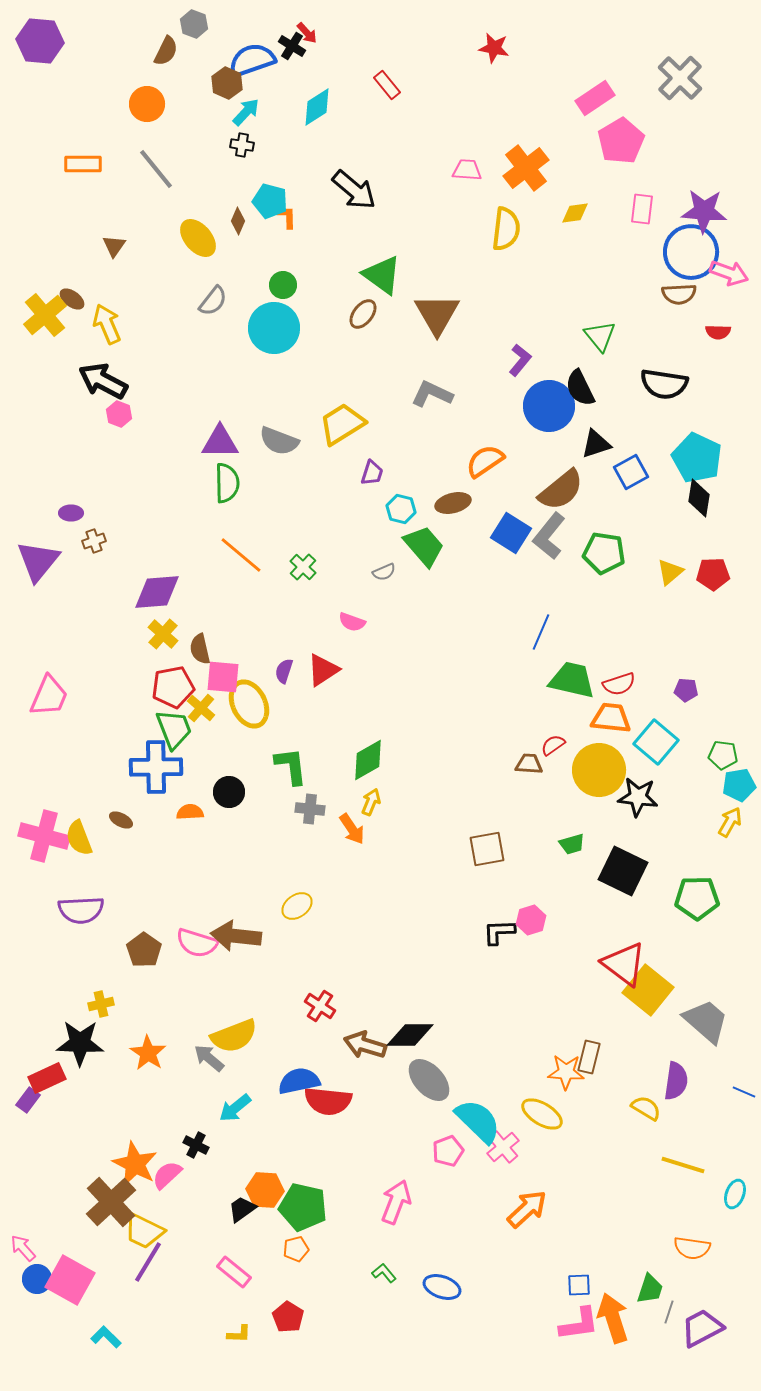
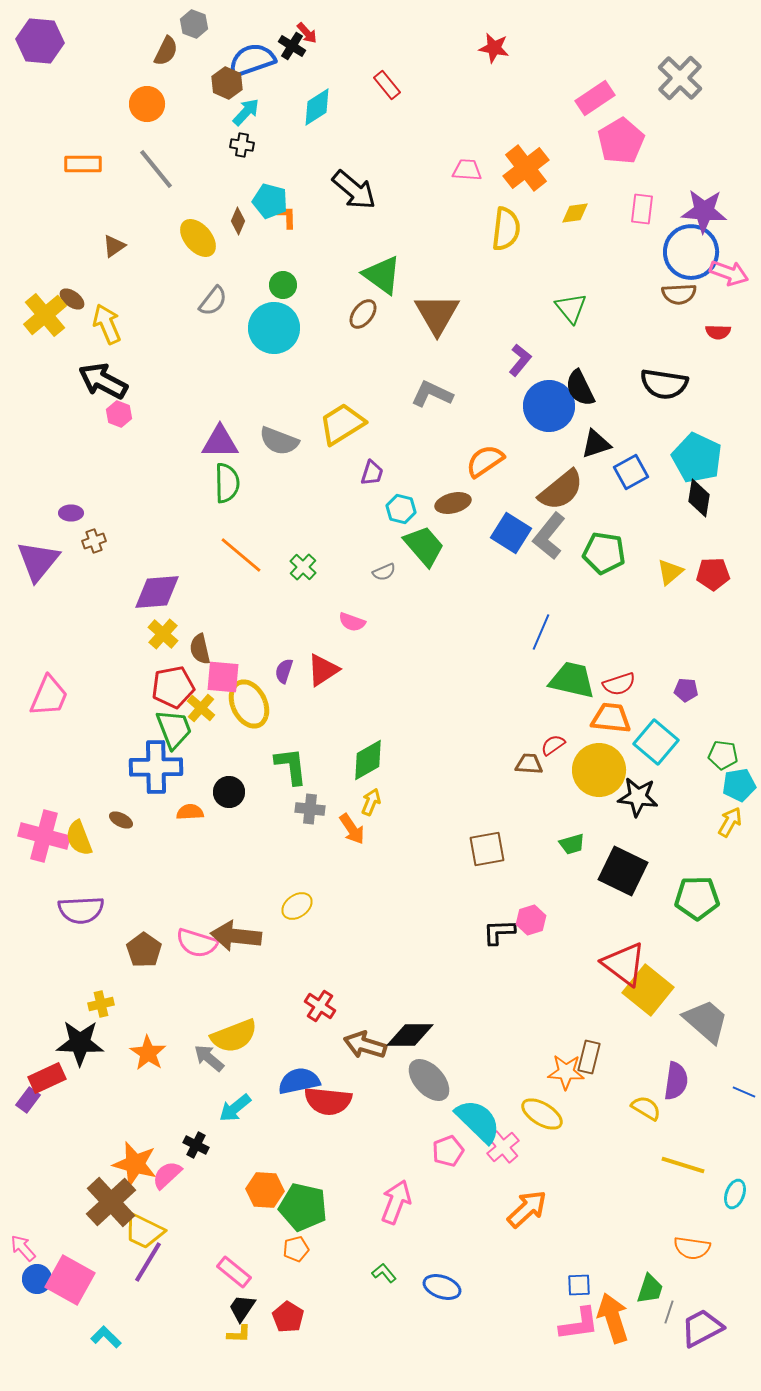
brown triangle at (114, 246): rotated 20 degrees clockwise
green triangle at (600, 336): moved 29 px left, 28 px up
orange star at (135, 1164): rotated 12 degrees counterclockwise
black trapezoid at (242, 1209): moved 99 px down; rotated 20 degrees counterclockwise
